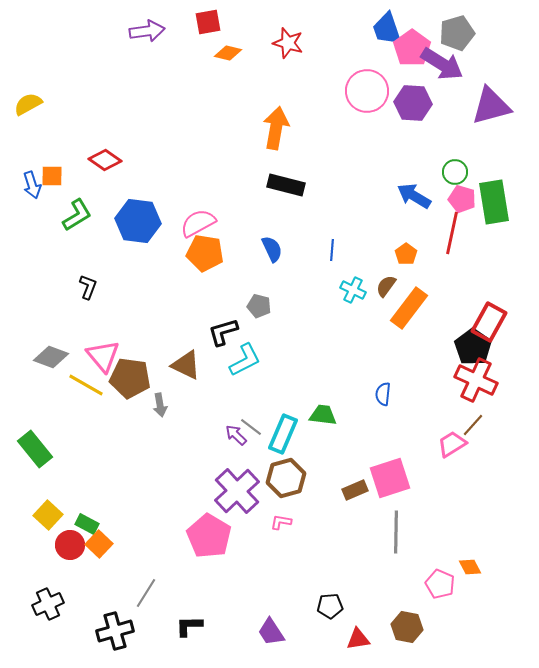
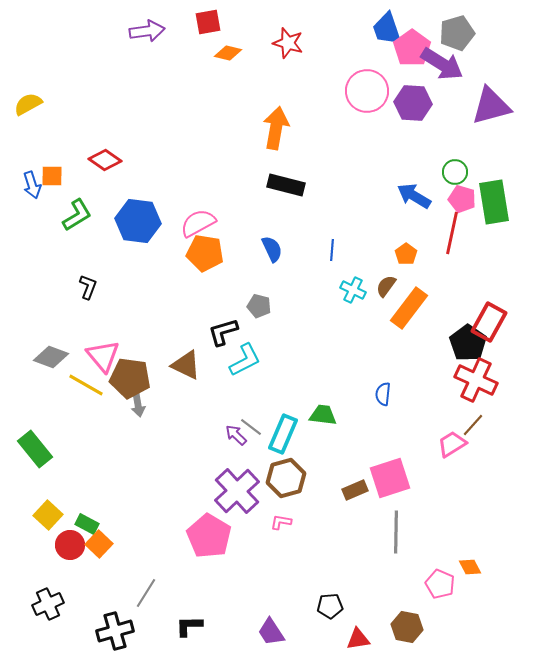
black pentagon at (473, 347): moved 5 px left, 4 px up
gray arrow at (160, 405): moved 22 px left
